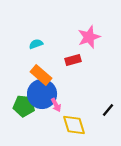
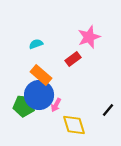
red rectangle: moved 1 px up; rotated 21 degrees counterclockwise
blue circle: moved 3 px left, 1 px down
pink arrow: rotated 56 degrees clockwise
